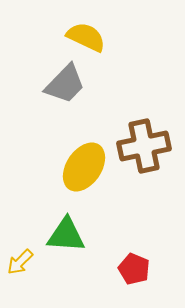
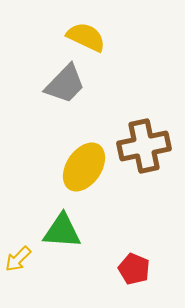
green triangle: moved 4 px left, 4 px up
yellow arrow: moved 2 px left, 3 px up
